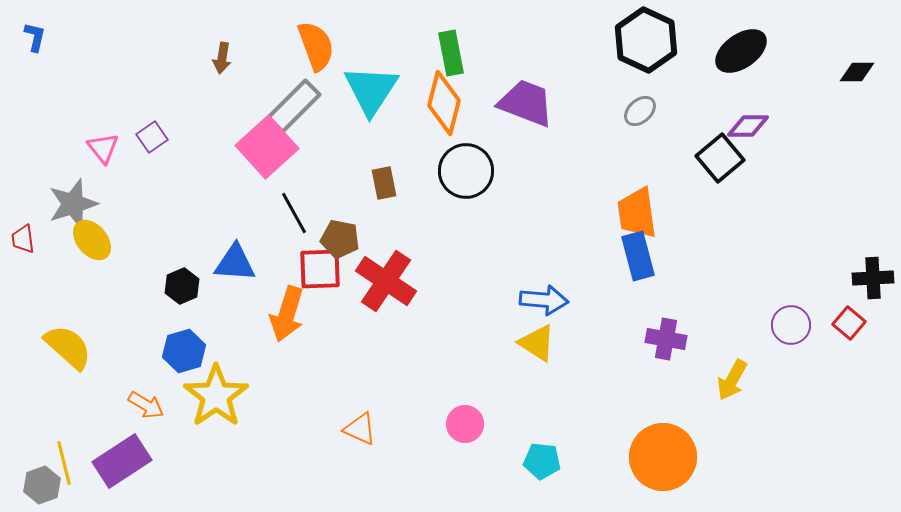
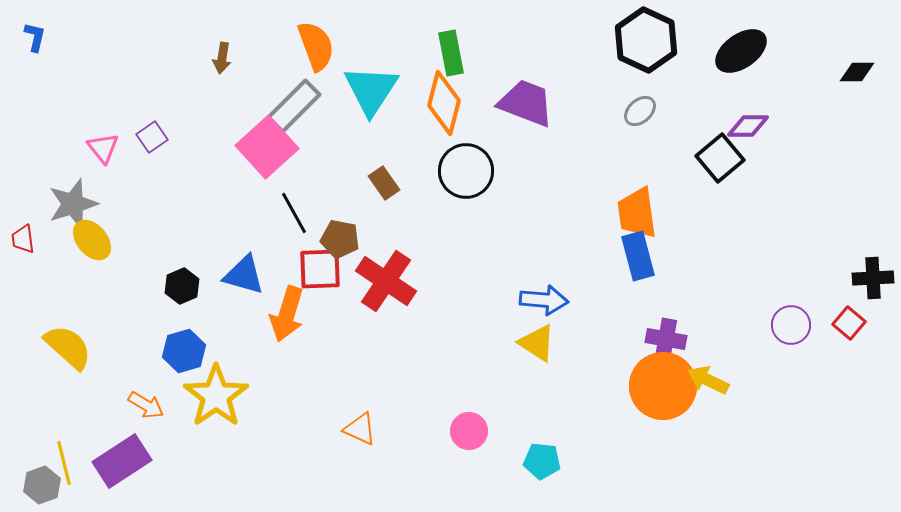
brown rectangle at (384, 183): rotated 24 degrees counterclockwise
blue triangle at (235, 263): moved 9 px right, 12 px down; rotated 12 degrees clockwise
yellow arrow at (732, 380): moved 24 px left; rotated 87 degrees clockwise
pink circle at (465, 424): moved 4 px right, 7 px down
orange circle at (663, 457): moved 71 px up
